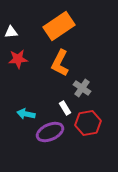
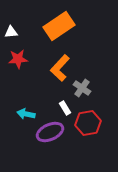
orange L-shape: moved 5 px down; rotated 16 degrees clockwise
